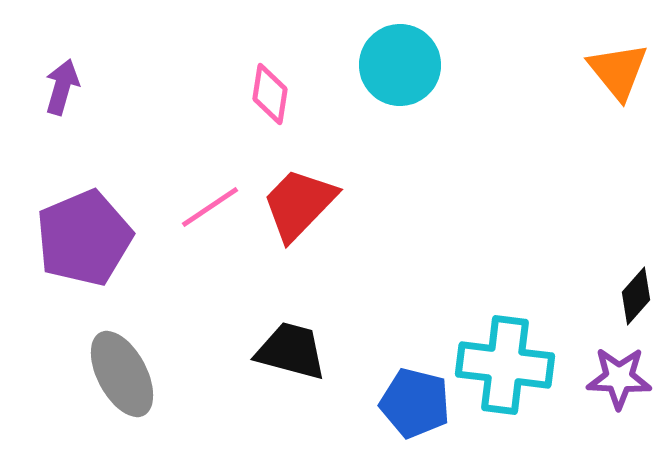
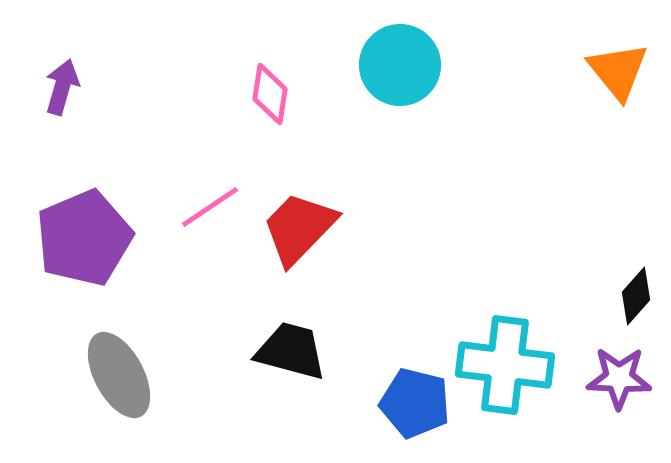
red trapezoid: moved 24 px down
gray ellipse: moved 3 px left, 1 px down
